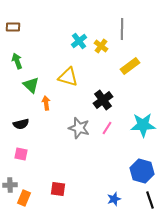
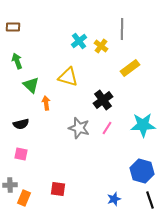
yellow rectangle: moved 2 px down
